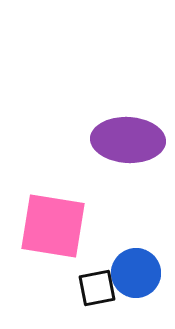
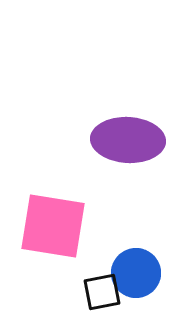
black square: moved 5 px right, 4 px down
